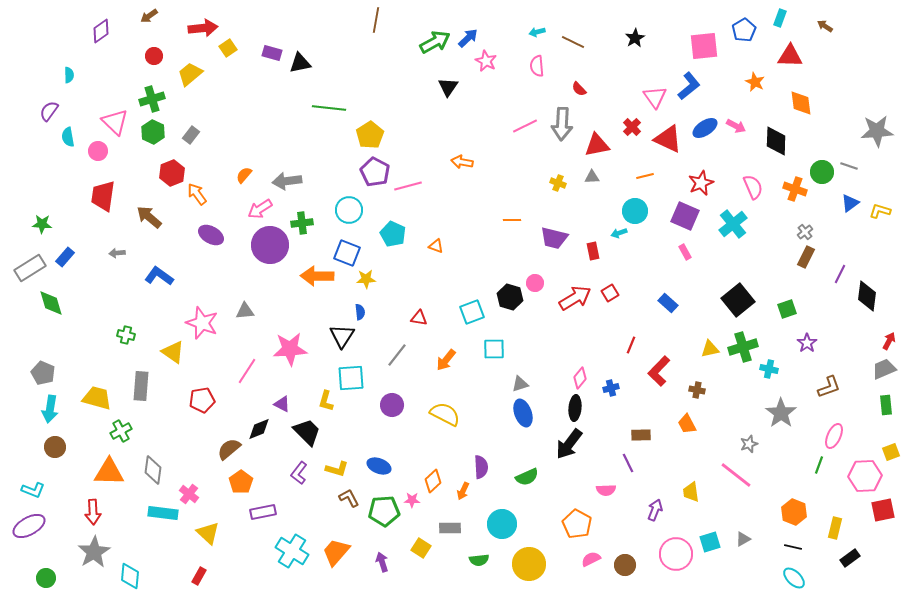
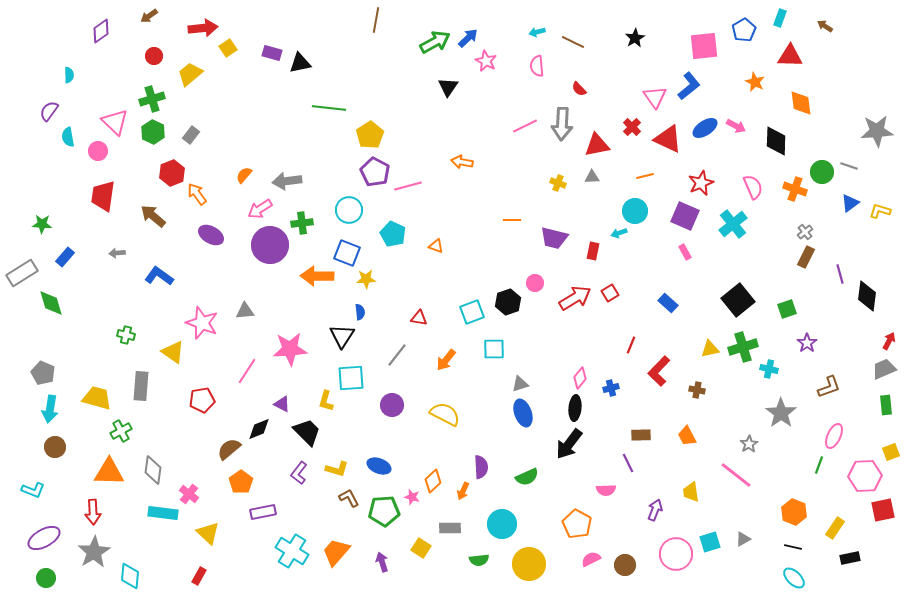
brown arrow at (149, 217): moved 4 px right, 1 px up
red rectangle at (593, 251): rotated 24 degrees clockwise
gray rectangle at (30, 268): moved 8 px left, 5 px down
purple line at (840, 274): rotated 42 degrees counterclockwise
black hexagon at (510, 297): moved 2 px left, 5 px down; rotated 25 degrees clockwise
orange trapezoid at (687, 424): moved 12 px down
gray star at (749, 444): rotated 12 degrees counterclockwise
pink star at (412, 500): moved 3 px up; rotated 14 degrees clockwise
purple ellipse at (29, 526): moved 15 px right, 12 px down
yellow rectangle at (835, 528): rotated 20 degrees clockwise
black rectangle at (850, 558): rotated 24 degrees clockwise
